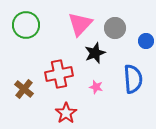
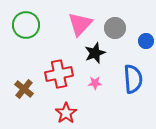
pink star: moved 1 px left, 4 px up; rotated 16 degrees counterclockwise
